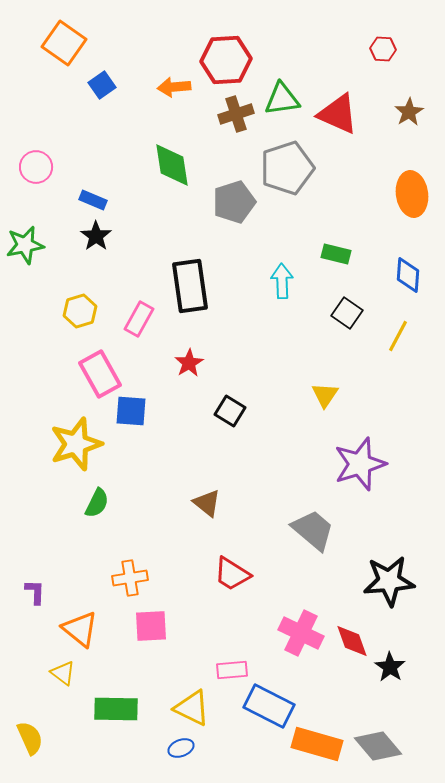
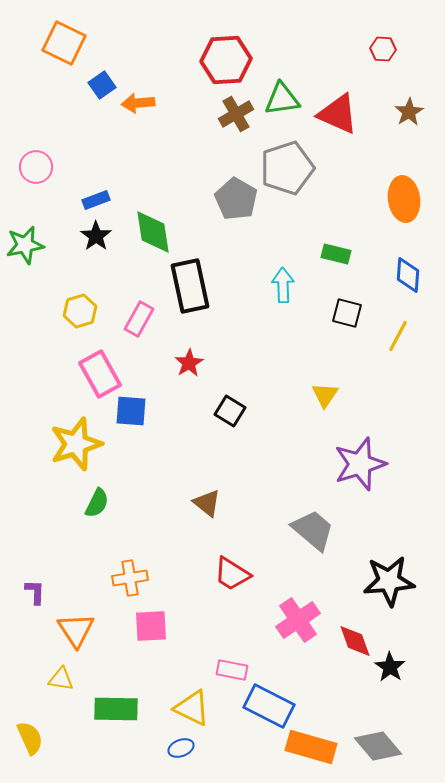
orange square at (64, 43): rotated 9 degrees counterclockwise
orange arrow at (174, 87): moved 36 px left, 16 px down
brown cross at (236, 114): rotated 12 degrees counterclockwise
green diamond at (172, 165): moved 19 px left, 67 px down
orange ellipse at (412, 194): moved 8 px left, 5 px down
blue rectangle at (93, 200): moved 3 px right; rotated 44 degrees counterclockwise
gray pentagon at (234, 202): moved 2 px right, 3 px up; rotated 24 degrees counterclockwise
cyan arrow at (282, 281): moved 1 px right, 4 px down
black rectangle at (190, 286): rotated 4 degrees counterclockwise
black square at (347, 313): rotated 20 degrees counterclockwise
orange triangle at (80, 629): moved 4 px left, 1 px down; rotated 18 degrees clockwise
pink cross at (301, 633): moved 3 px left, 13 px up; rotated 30 degrees clockwise
red diamond at (352, 641): moved 3 px right
pink rectangle at (232, 670): rotated 16 degrees clockwise
yellow triangle at (63, 673): moved 2 px left, 6 px down; rotated 28 degrees counterclockwise
orange rectangle at (317, 744): moved 6 px left, 3 px down
